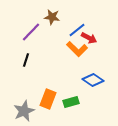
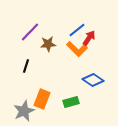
brown star: moved 4 px left, 27 px down; rotated 14 degrees counterclockwise
purple line: moved 1 px left
red arrow: rotated 84 degrees counterclockwise
black line: moved 6 px down
orange rectangle: moved 6 px left
